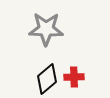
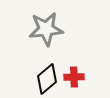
gray star: rotated 8 degrees counterclockwise
